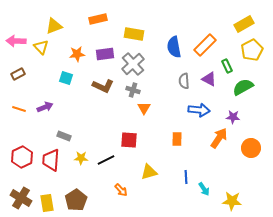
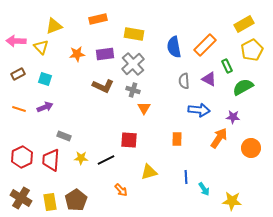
cyan square at (66, 78): moved 21 px left, 1 px down
yellow rectangle at (47, 203): moved 3 px right, 1 px up
